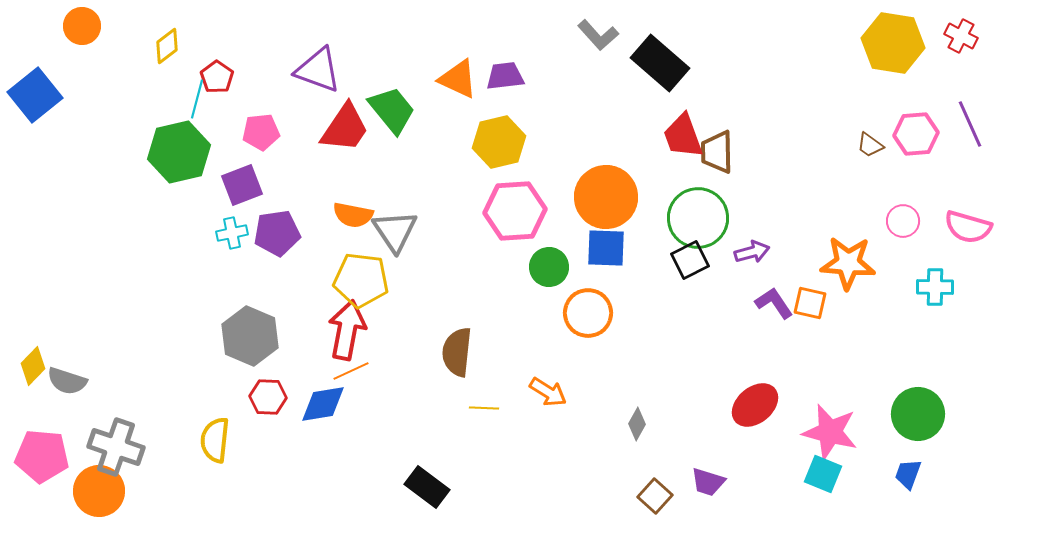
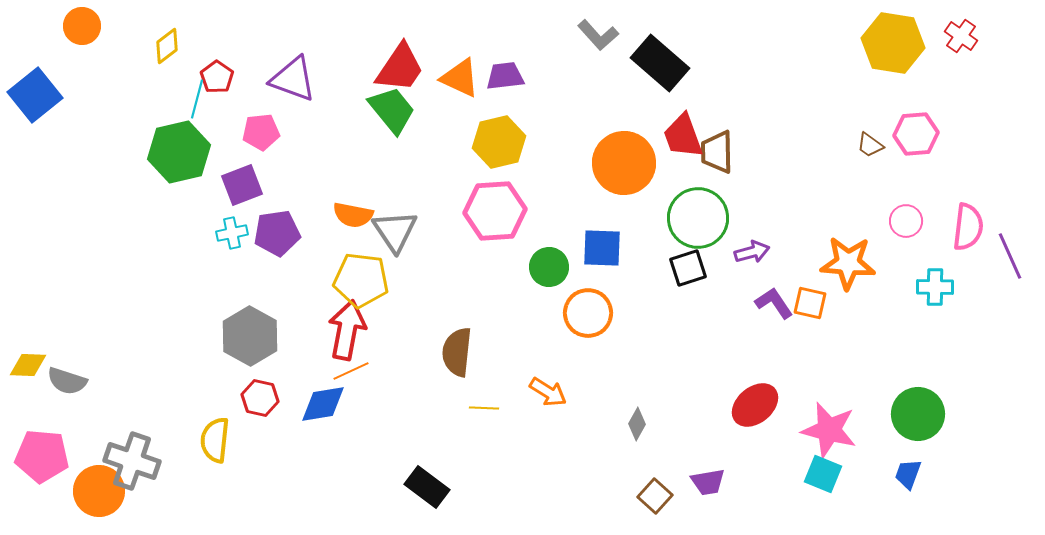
red cross at (961, 36): rotated 8 degrees clockwise
purple triangle at (318, 70): moved 25 px left, 9 px down
orange triangle at (458, 79): moved 2 px right, 1 px up
purple line at (970, 124): moved 40 px right, 132 px down
red trapezoid at (345, 128): moved 55 px right, 60 px up
orange circle at (606, 197): moved 18 px right, 34 px up
pink hexagon at (515, 211): moved 20 px left
pink circle at (903, 221): moved 3 px right
pink semicircle at (968, 227): rotated 99 degrees counterclockwise
blue square at (606, 248): moved 4 px left
black square at (690, 260): moved 2 px left, 8 px down; rotated 9 degrees clockwise
gray hexagon at (250, 336): rotated 6 degrees clockwise
yellow diamond at (33, 366): moved 5 px left, 1 px up; rotated 48 degrees clockwise
red hexagon at (268, 397): moved 8 px left, 1 px down; rotated 9 degrees clockwise
pink star at (830, 432): moved 1 px left, 2 px up
gray cross at (116, 447): moved 16 px right, 14 px down
purple trapezoid at (708, 482): rotated 27 degrees counterclockwise
